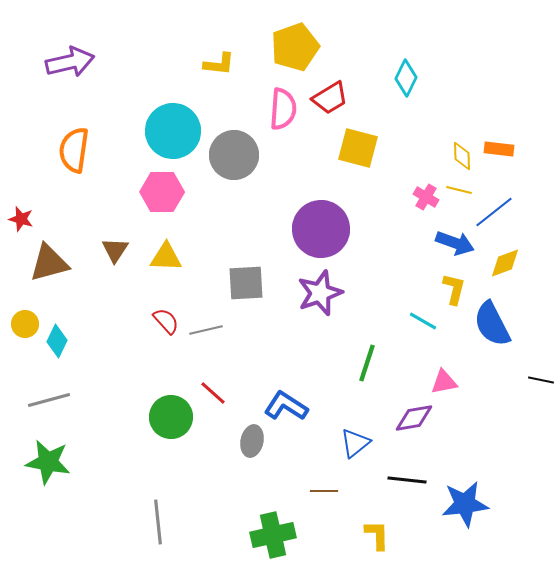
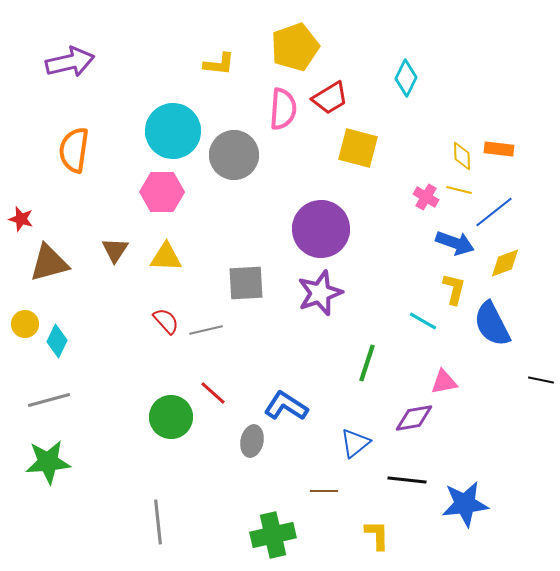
green star at (48, 462): rotated 15 degrees counterclockwise
